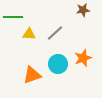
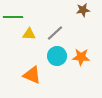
orange star: moved 2 px left, 1 px up; rotated 24 degrees clockwise
cyan circle: moved 1 px left, 8 px up
orange triangle: rotated 42 degrees clockwise
